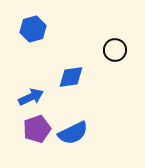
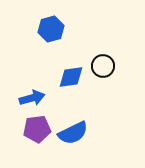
blue hexagon: moved 18 px right
black circle: moved 12 px left, 16 px down
blue arrow: moved 1 px right, 1 px down; rotated 10 degrees clockwise
purple pentagon: rotated 12 degrees clockwise
